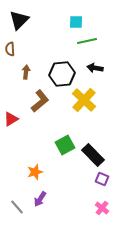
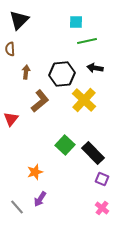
red triangle: rotated 21 degrees counterclockwise
green square: rotated 18 degrees counterclockwise
black rectangle: moved 2 px up
